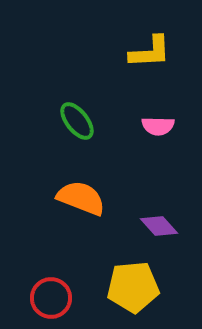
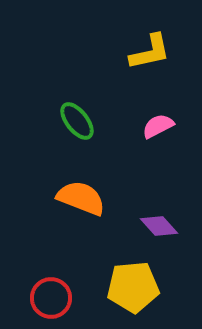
yellow L-shape: rotated 9 degrees counterclockwise
pink semicircle: rotated 152 degrees clockwise
